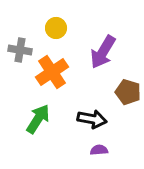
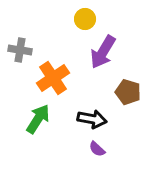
yellow circle: moved 29 px right, 9 px up
orange cross: moved 1 px right, 6 px down
purple semicircle: moved 2 px left, 1 px up; rotated 132 degrees counterclockwise
